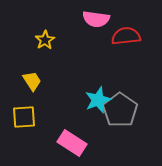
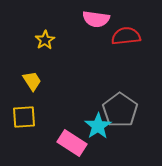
cyan star: moved 26 px down; rotated 12 degrees counterclockwise
